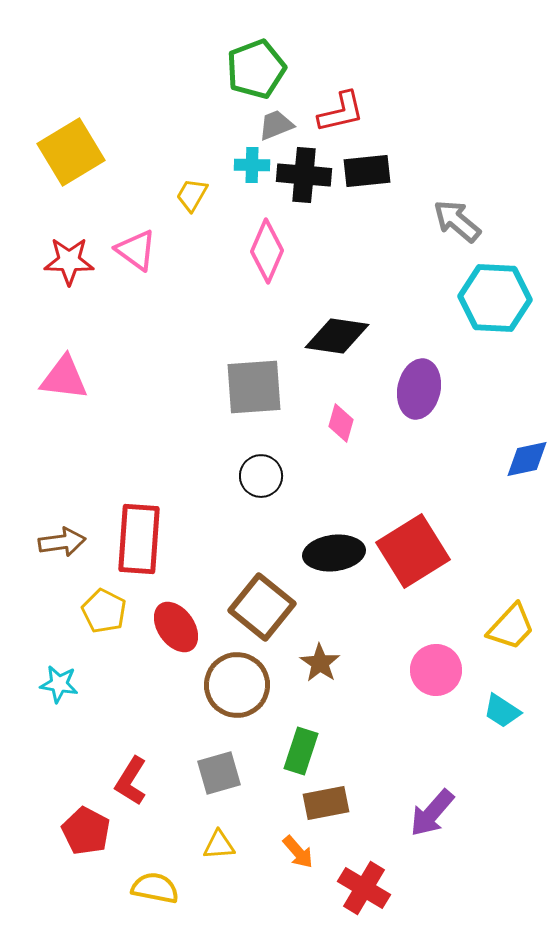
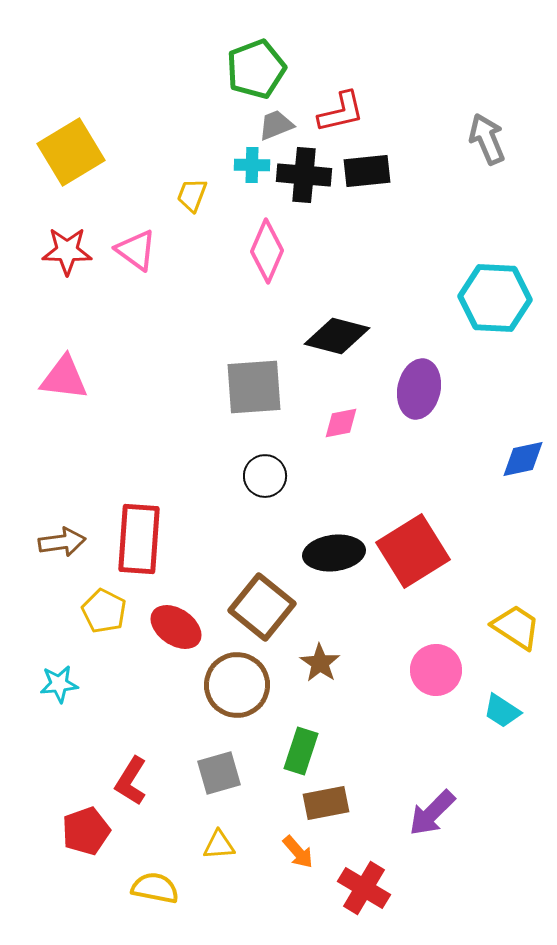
yellow trapezoid at (192, 195): rotated 9 degrees counterclockwise
gray arrow at (457, 221): moved 30 px right, 82 px up; rotated 27 degrees clockwise
red star at (69, 261): moved 2 px left, 10 px up
black diamond at (337, 336): rotated 6 degrees clockwise
pink diamond at (341, 423): rotated 63 degrees clockwise
blue diamond at (527, 459): moved 4 px left
black circle at (261, 476): moved 4 px right
red ellipse at (176, 627): rotated 21 degrees counterclockwise
yellow trapezoid at (511, 627): moved 5 px right; rotated 100 degrees counterclockwise
cyan star at (59, 684): rotated 15 degrees counterclockwise
purple arrow at (432, 813): rotated 4 degrees clockwise
red pentagon at (86, 831): rotated 24 degrees clockwise
